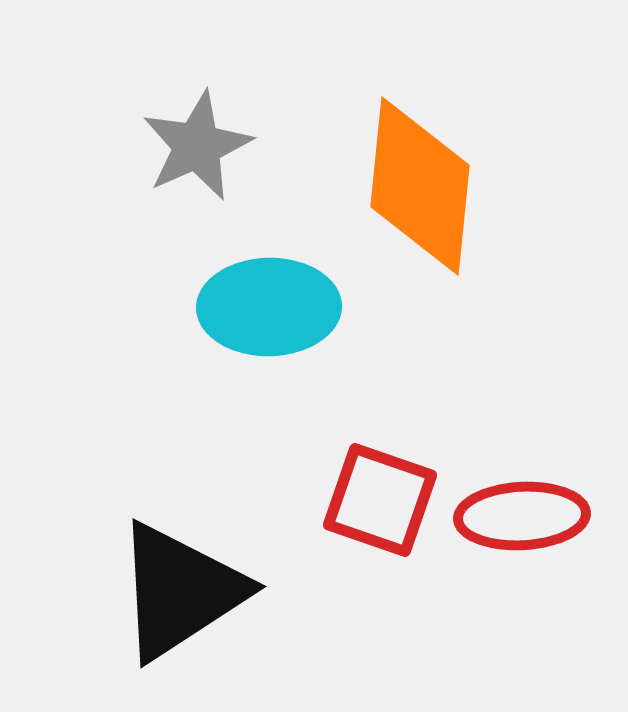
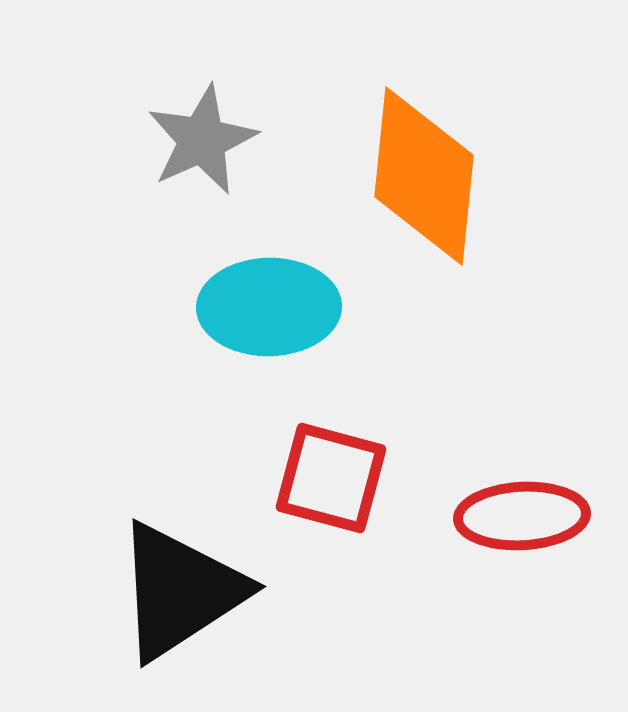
gray star: moved 5 px right, 6 px up
orange diamond: moved 4 px right, 10 px up
red square: moved 49 px left, 22 px up; rotated 4 degrees counterclockwise
